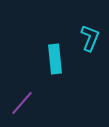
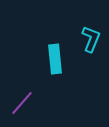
cyan L-shape: moved 1 px right, 1 px down
